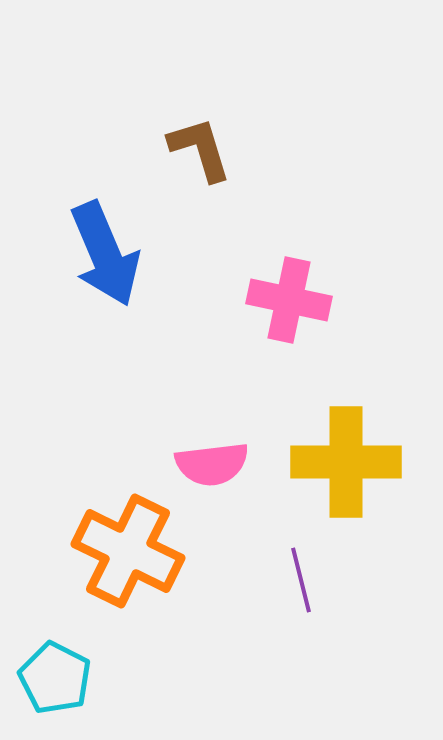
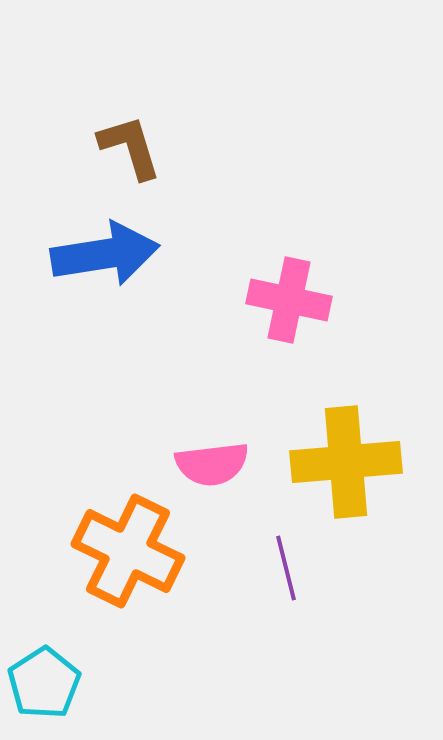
brown L-shape: moved 70 px left, 2 px up
blue arrow: rotated 76 degrees counterclockwise
yellow cross: rotated 5 degrees counterclockwise
purple line: moved 15 px left, 12 px up
cyan pentagon: moved 11 px left, 5 px down; rotated 12 degrees clockwise
